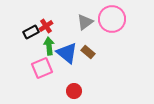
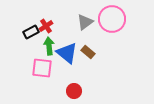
pink square: rotated 30 degrees clockwise
